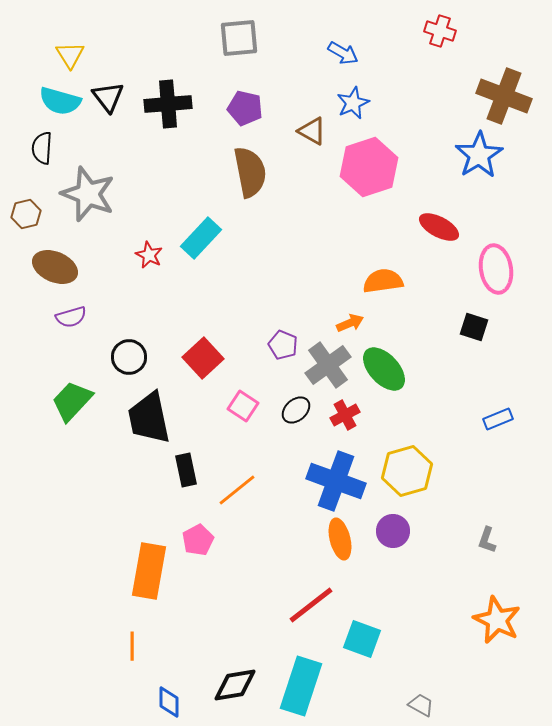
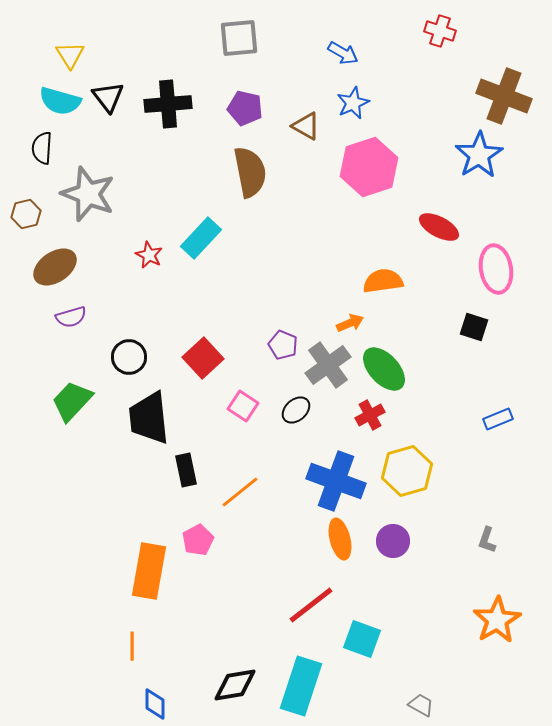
brown triangle at (312, 131): moved 6 px left, 5 px up
brown ellipse at (55, 267): rotated 57 degrees counterclockwise
red cross at (345, 415): moved 25 px right
black trapezoid at (149, 418): rotated 6 degrees clockwise
orange line at (237, 490): moved 3 px right, 2 px down
purple circle at (393, 531): moved 10 px down
orange star at (497, 620): rotated 15 degrees clockwise
blue diamond at (169, 702): moved 14 px left, 2 px down
